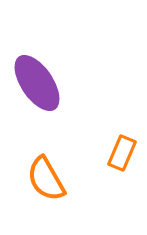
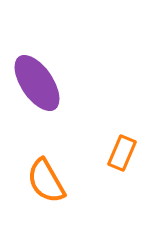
orange semicircle: moved 2 px down
